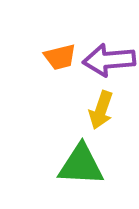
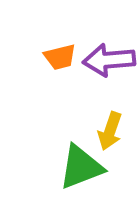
yellow arrow: moved 9 px right, 21 px down
green triangle: moved 2 px down; rotated 24 degrees counterclockwise
